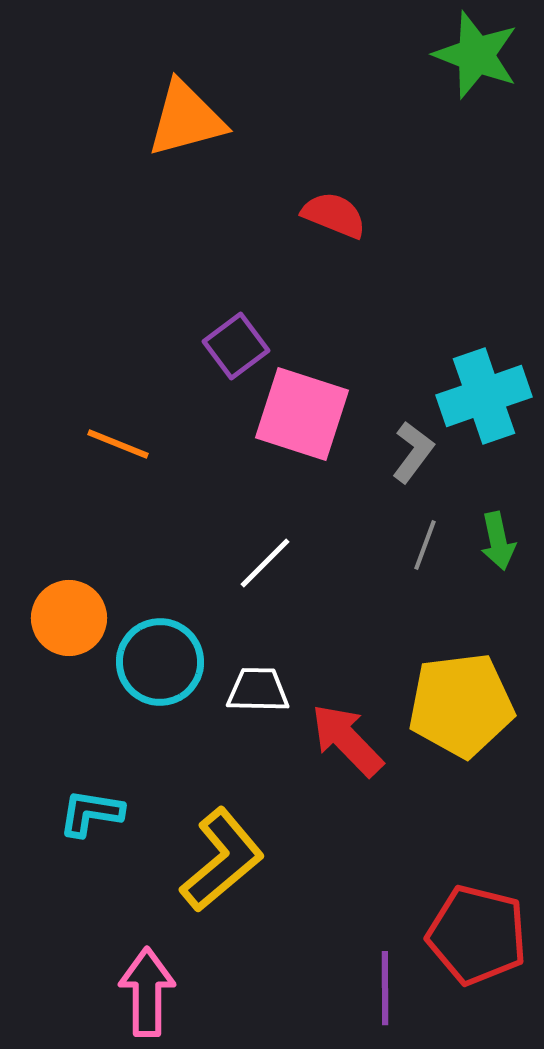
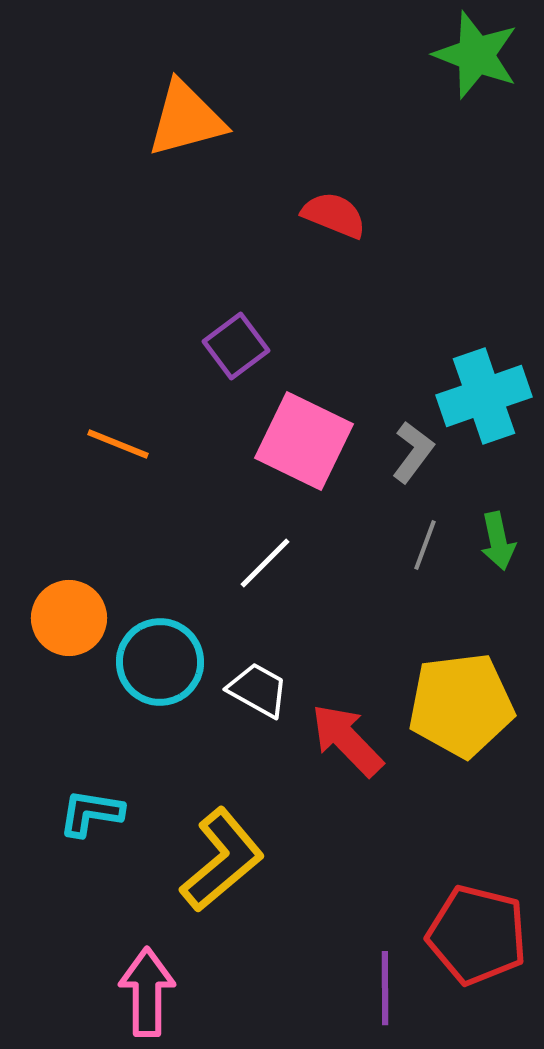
pink square: moved 2 px right, 27 px down; rotated 8 degrees clockwise
white trapezoid: rotated 28 degrees clockwise
